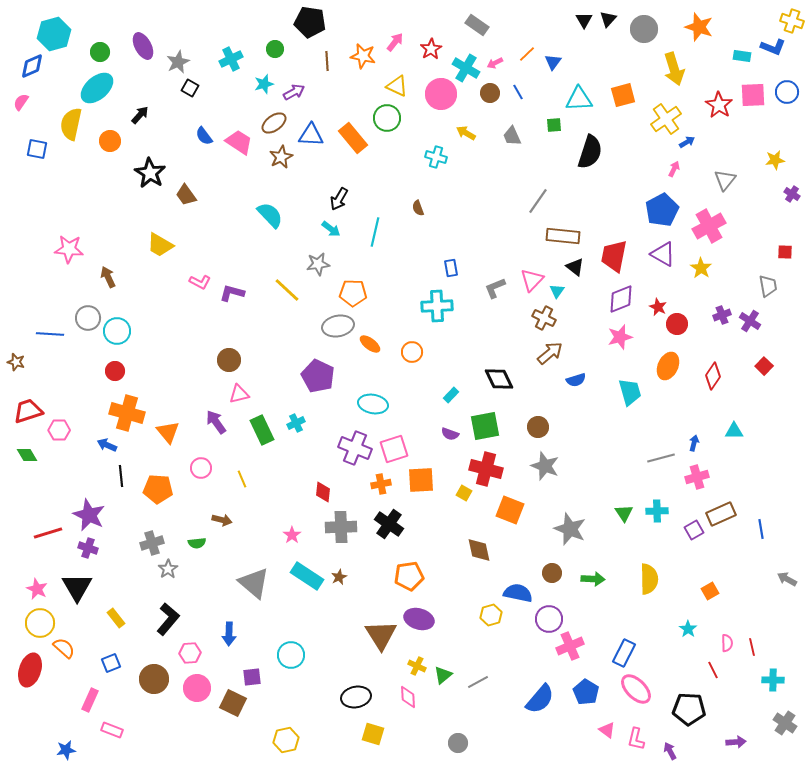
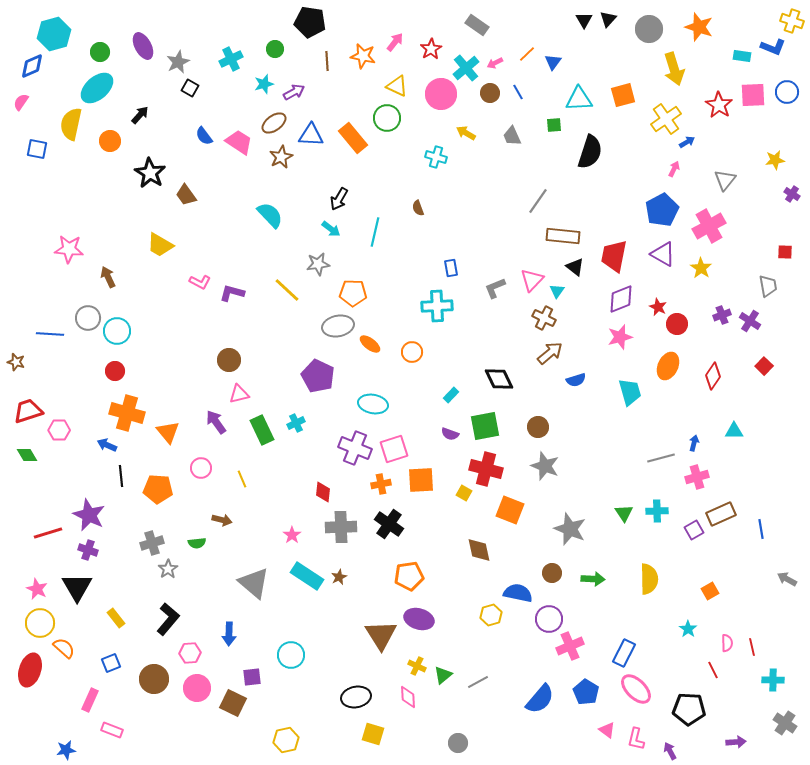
gray circle at (644, 29): moved 5 px right
cyan cross at (466, 68): rotated 20 degrees clockwise
purple cross at (88, 548): moved 2 px down
